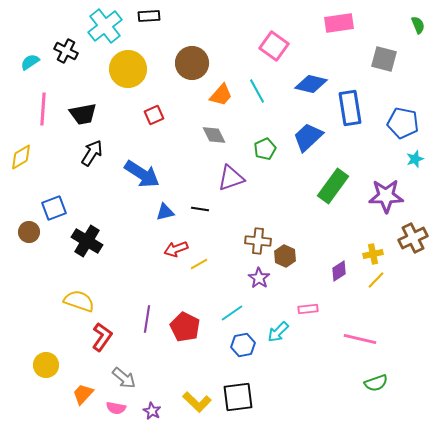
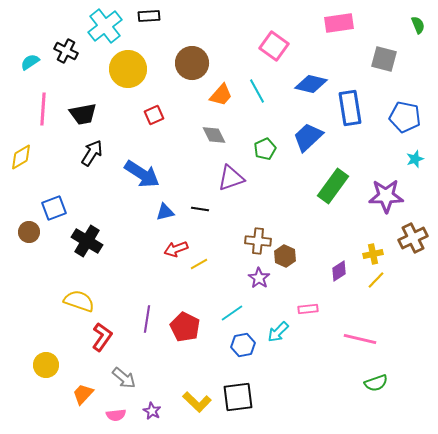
blue pentagon at (403, 123): moved 2 px right, 6 px up
pink semicircle at (116, 408): moved 7 px down; rotated 18 degrees counterclockwise
